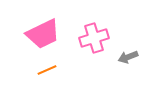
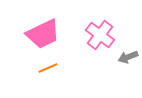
pink cross: moved 6 px right, 3 px up; rotated 36 degrees counterclockwise
orange line: moved 1 px right, 2 px up
